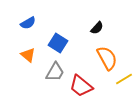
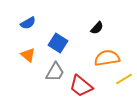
orange semicircle: rotated 70 degrees counterclockwise
